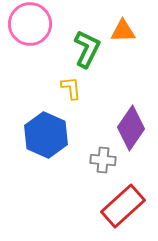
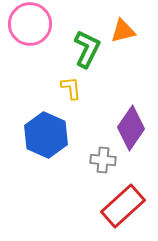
orange triangle: rotated 12 degrees counterclockwise
